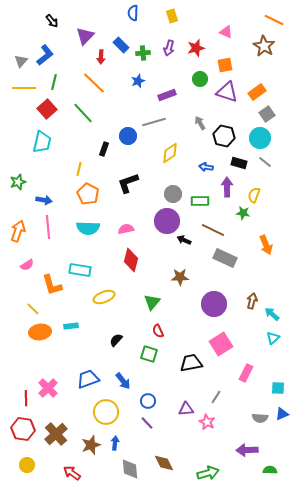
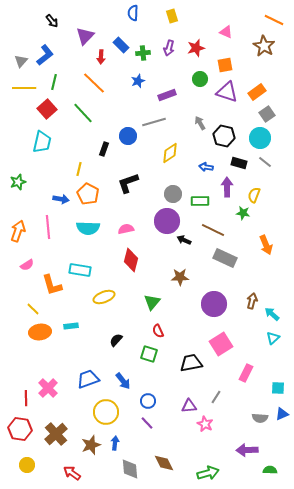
blue arrow at (44, 200): moved 17 px right, 1 px up
purple triangle at (186, 409): moved 3 px right, 3 px up
pink star at (207, 422): moved 2 px left, 2 px down
red hexagon at (23, 429): moved 3 px left
